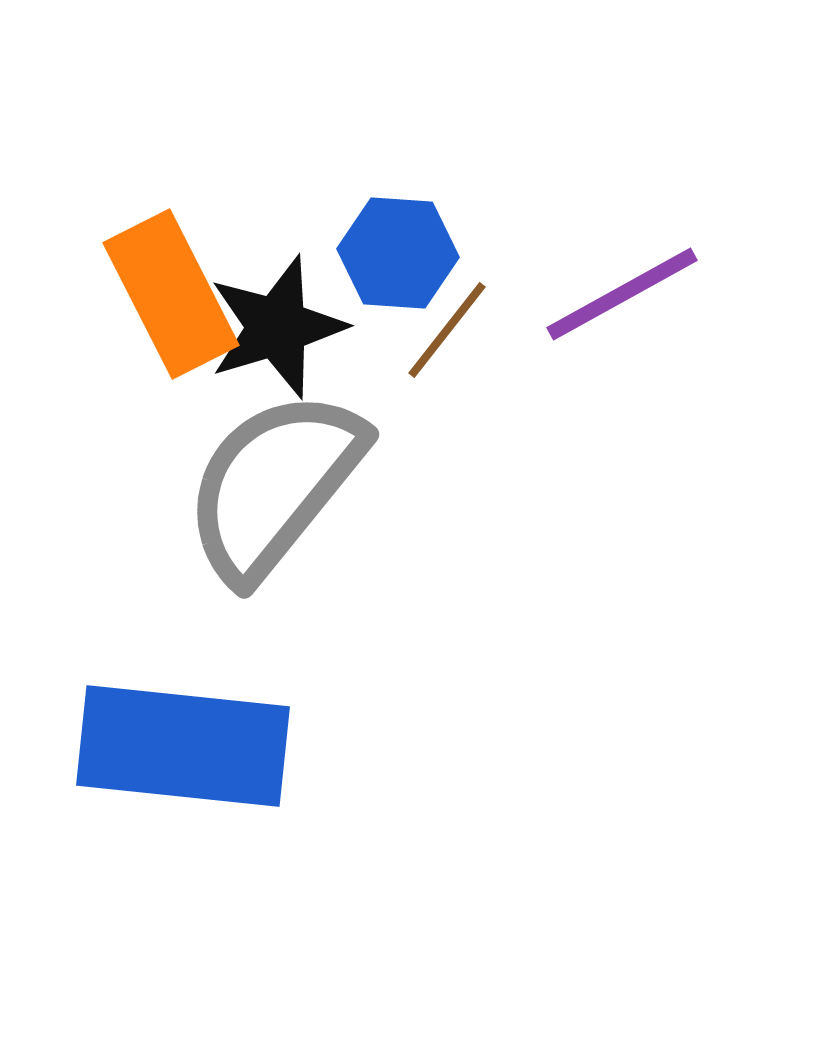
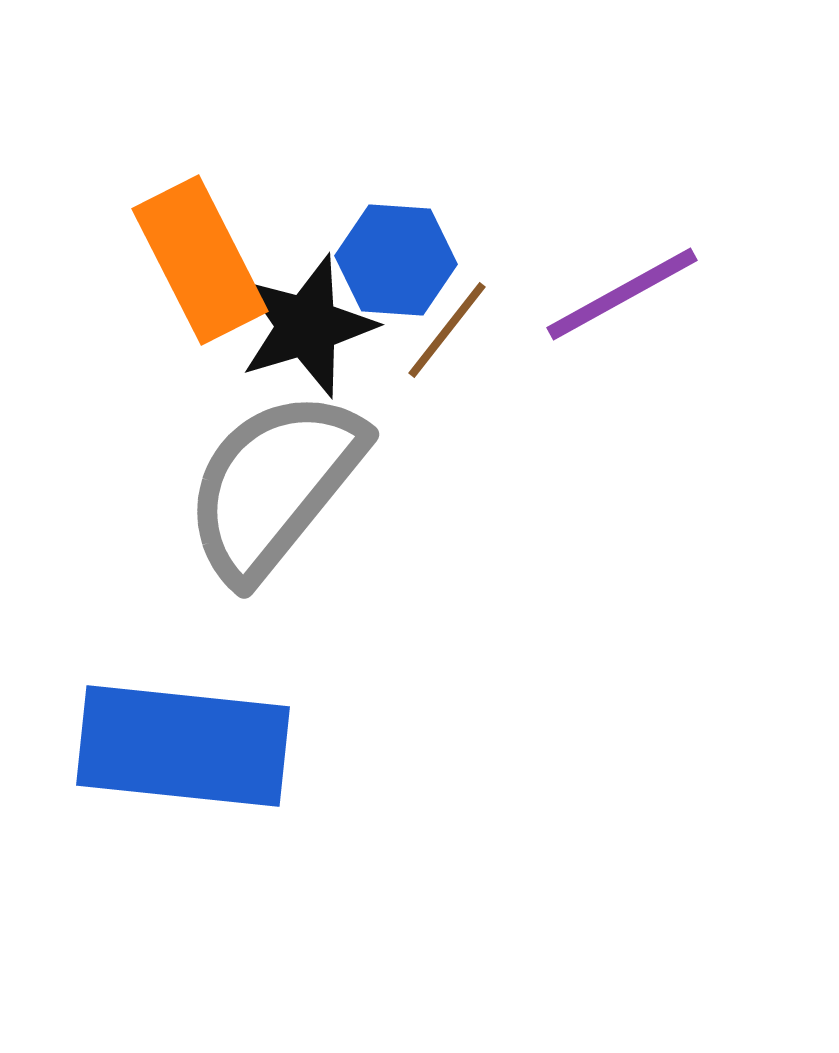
blue hexagon: moved 2 px left, 7 px down
orange rectangle: moved 29 px right, 34 px up
black star: moved 30 px right, 1 px up
